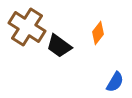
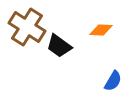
orange diamond: moved 3 px right, 3 px up; rotated 55 degrees clockwise
blue semicircle: moved 2 px left, 1 px up
